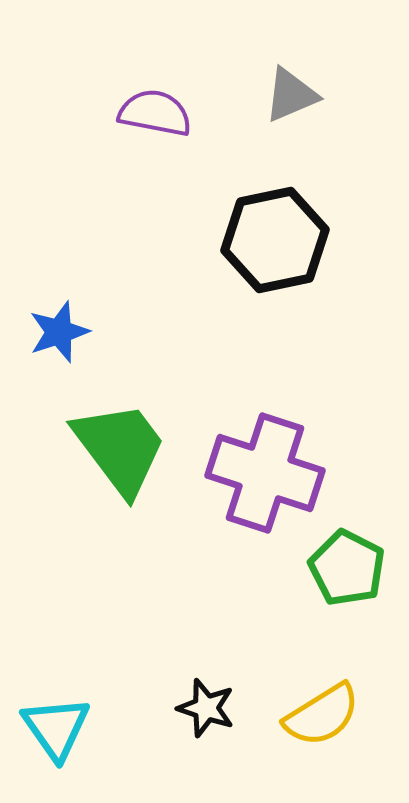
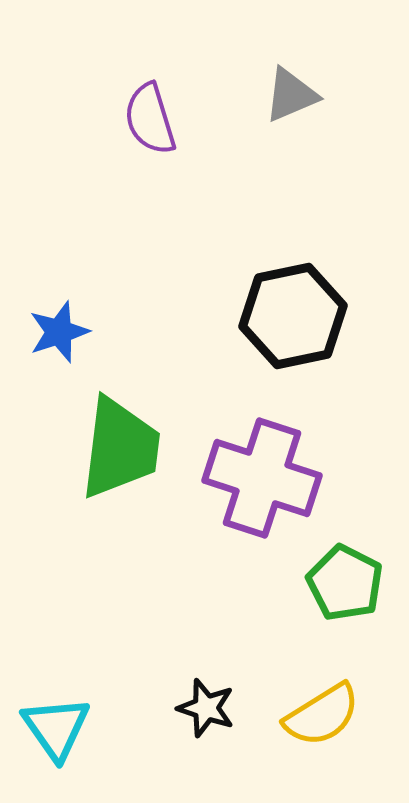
purple semicircle: moved 5 px left, 6 px down; rotated 118 degrees counterclockwise
black hexagon: moved 18 px right, 76 px down
green trapezoid: rotated 44 degrees clockwise
purple cross: moved 3 px left, 5 px down
green pentagon: moved 2 px left, 15 px down
